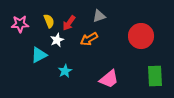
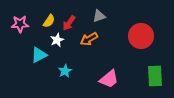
yellow semicircle: rotated 56 degrees clockwise
